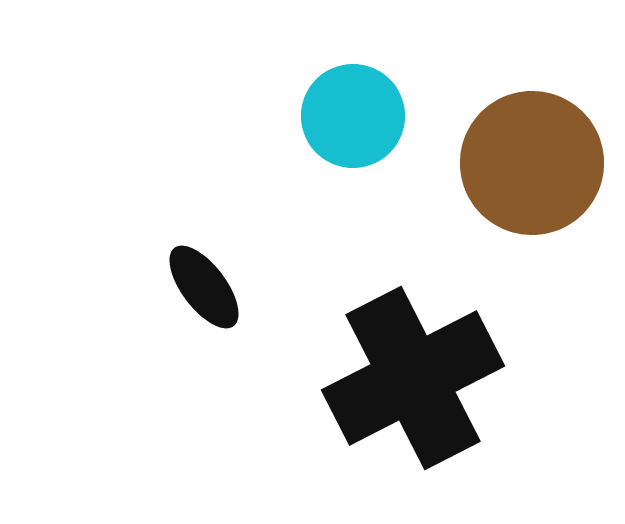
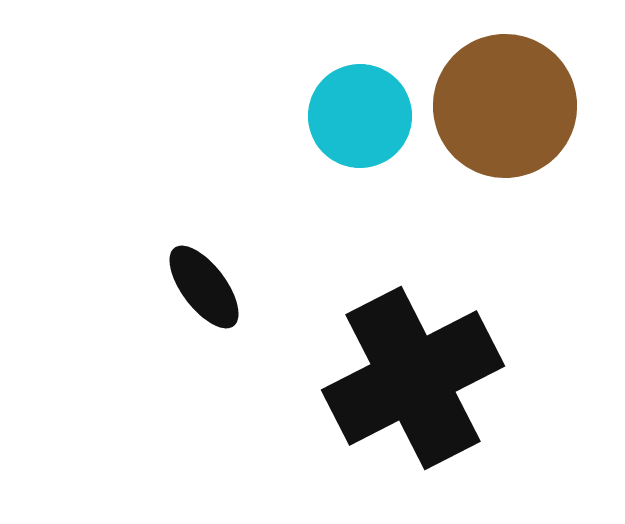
cyan circle: moved 7 px right
brown circle: moved 27 px left, 57 px up
